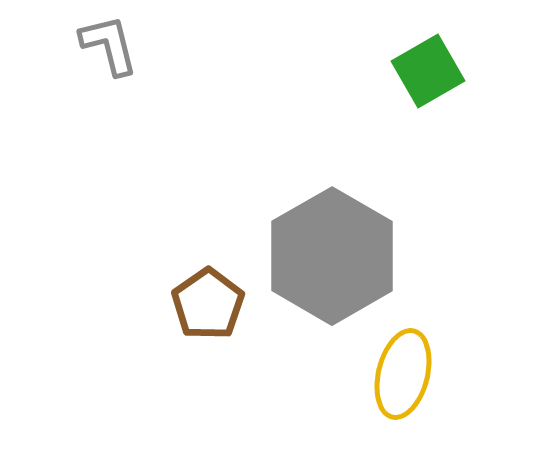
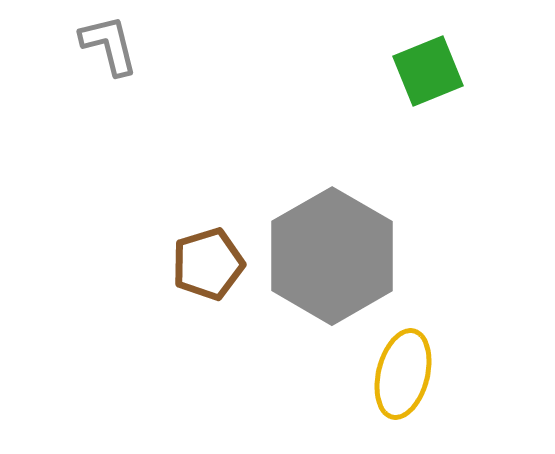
green square: rotated 8 degrees clockwise
brown pentagon: moved 40 px up; rotated 18 degrees clockwise
